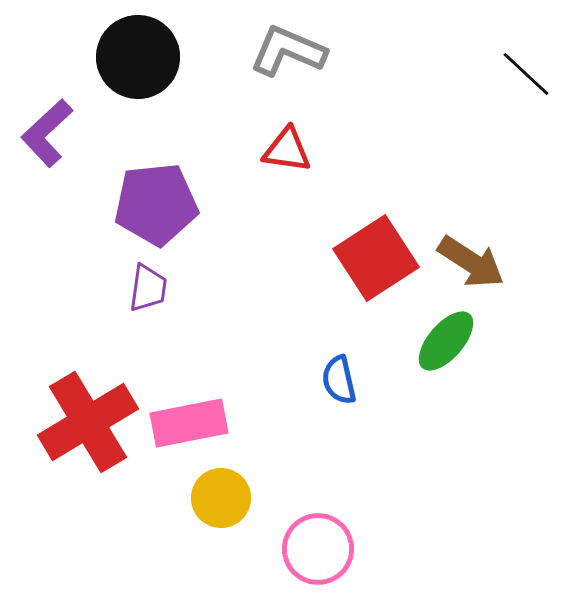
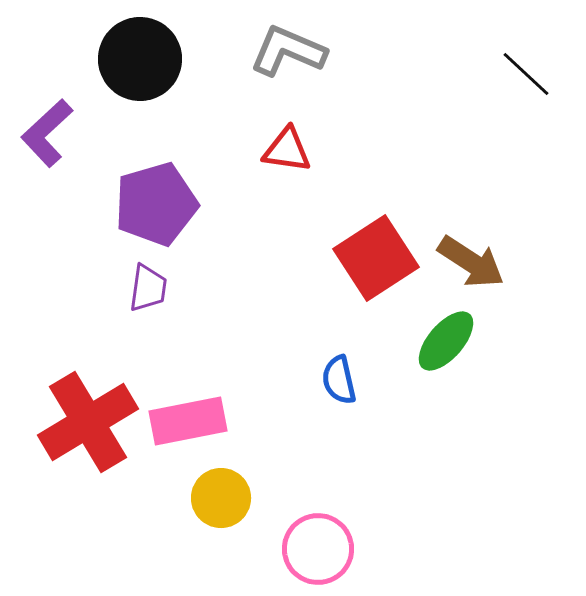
black circle: moved 2 px right, 2 px down
purple pentagon: rotated 10 degrees counterclockwise
pink rectangle: moved 1 px left, 2 px up
